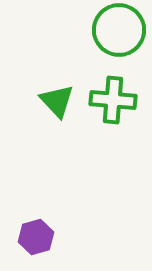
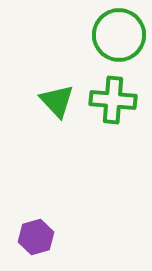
green circle: moved 5 px down
